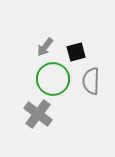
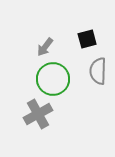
black square: moved 11 px right, 13 px up
gray semicircle: moved 7 px right, 10 px up
gray cross: rotated 24 degrees clockwise
